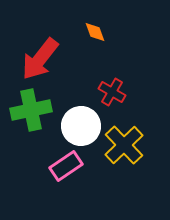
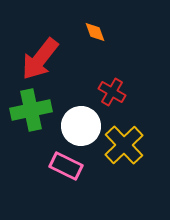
pink rectangle: rotated 60 degrees clockwise
